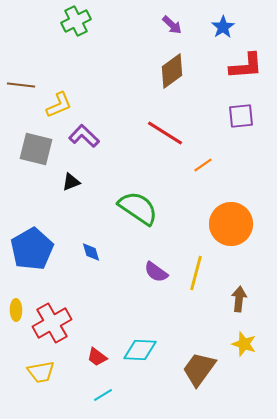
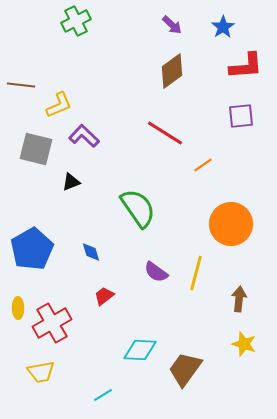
green semicircle: rotated 21 degrees clockwise
yellow ellipse: moved 2 px right, 2 px up
red trapezoid: moved 7 px right, 61 px up; rotated 105 degrees clockwise
brown trapezoid: moved 14 px left
